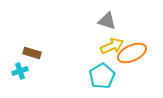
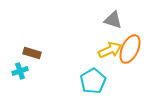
gray triangle: moved 6 px right, 1 px up
yellow arrow: moved 2 px left, 4 px down
orange ellipse: moved 2 px left, 4 px up; rotated 40 degrees counterclockwise
cyan pentagon: moved 9 px left, 5 px down
